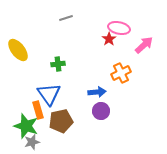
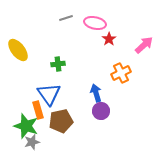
pink ellipse: moved 24 px left, 5 px up
blue arrow: moved 1 px left, 1 px down; rotated 102 degrees counterclockwise
